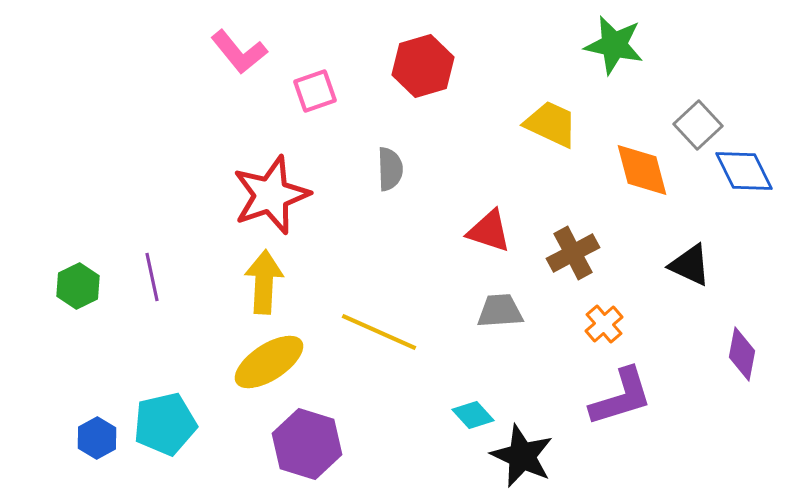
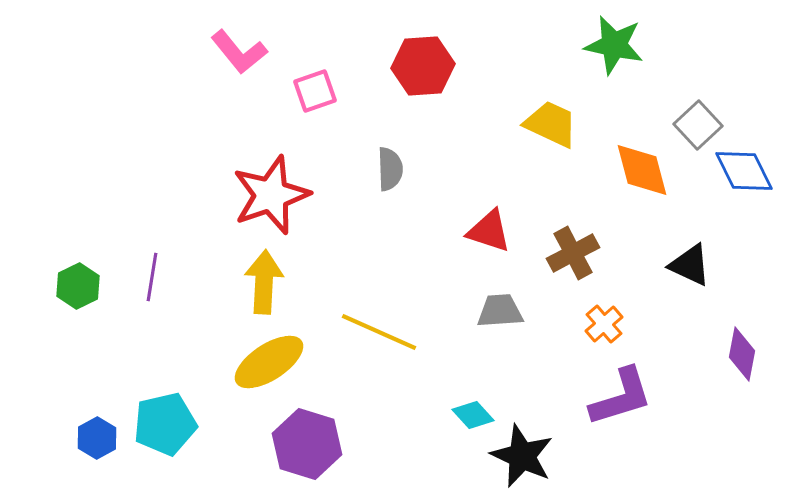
red hexagon: rotated 12 degrees clockwise
purple line: rotated 21 degrees clockwise
